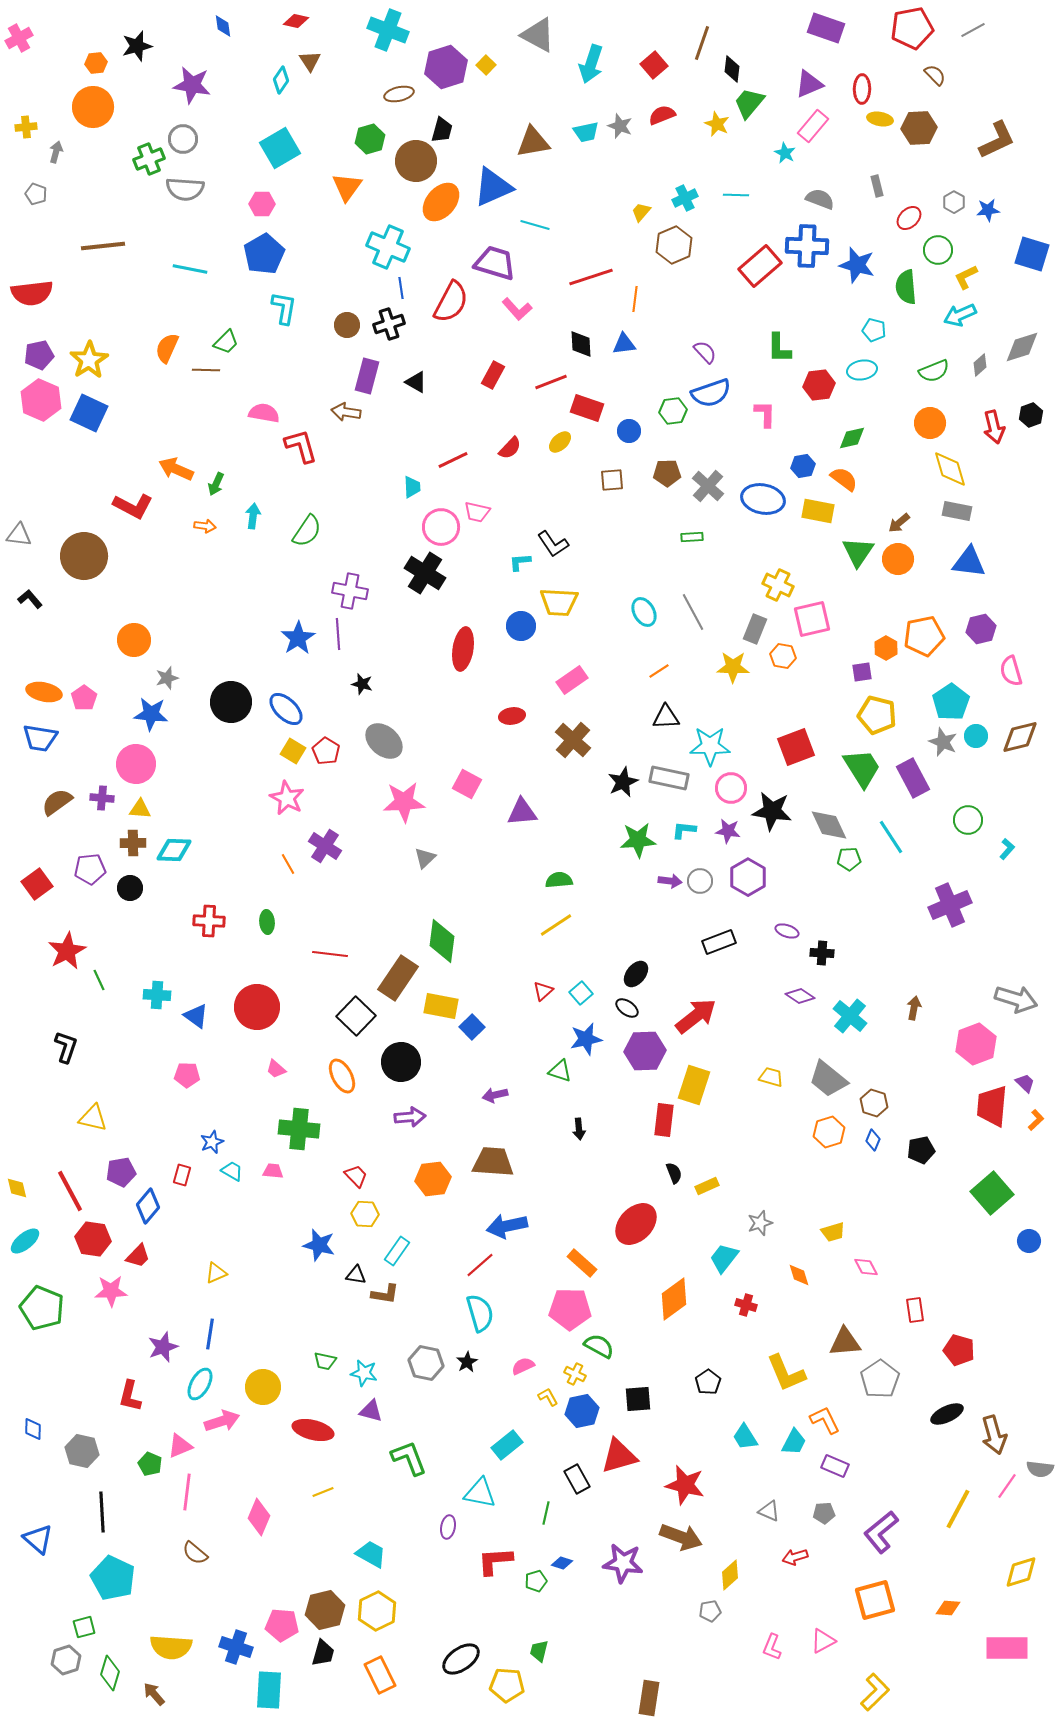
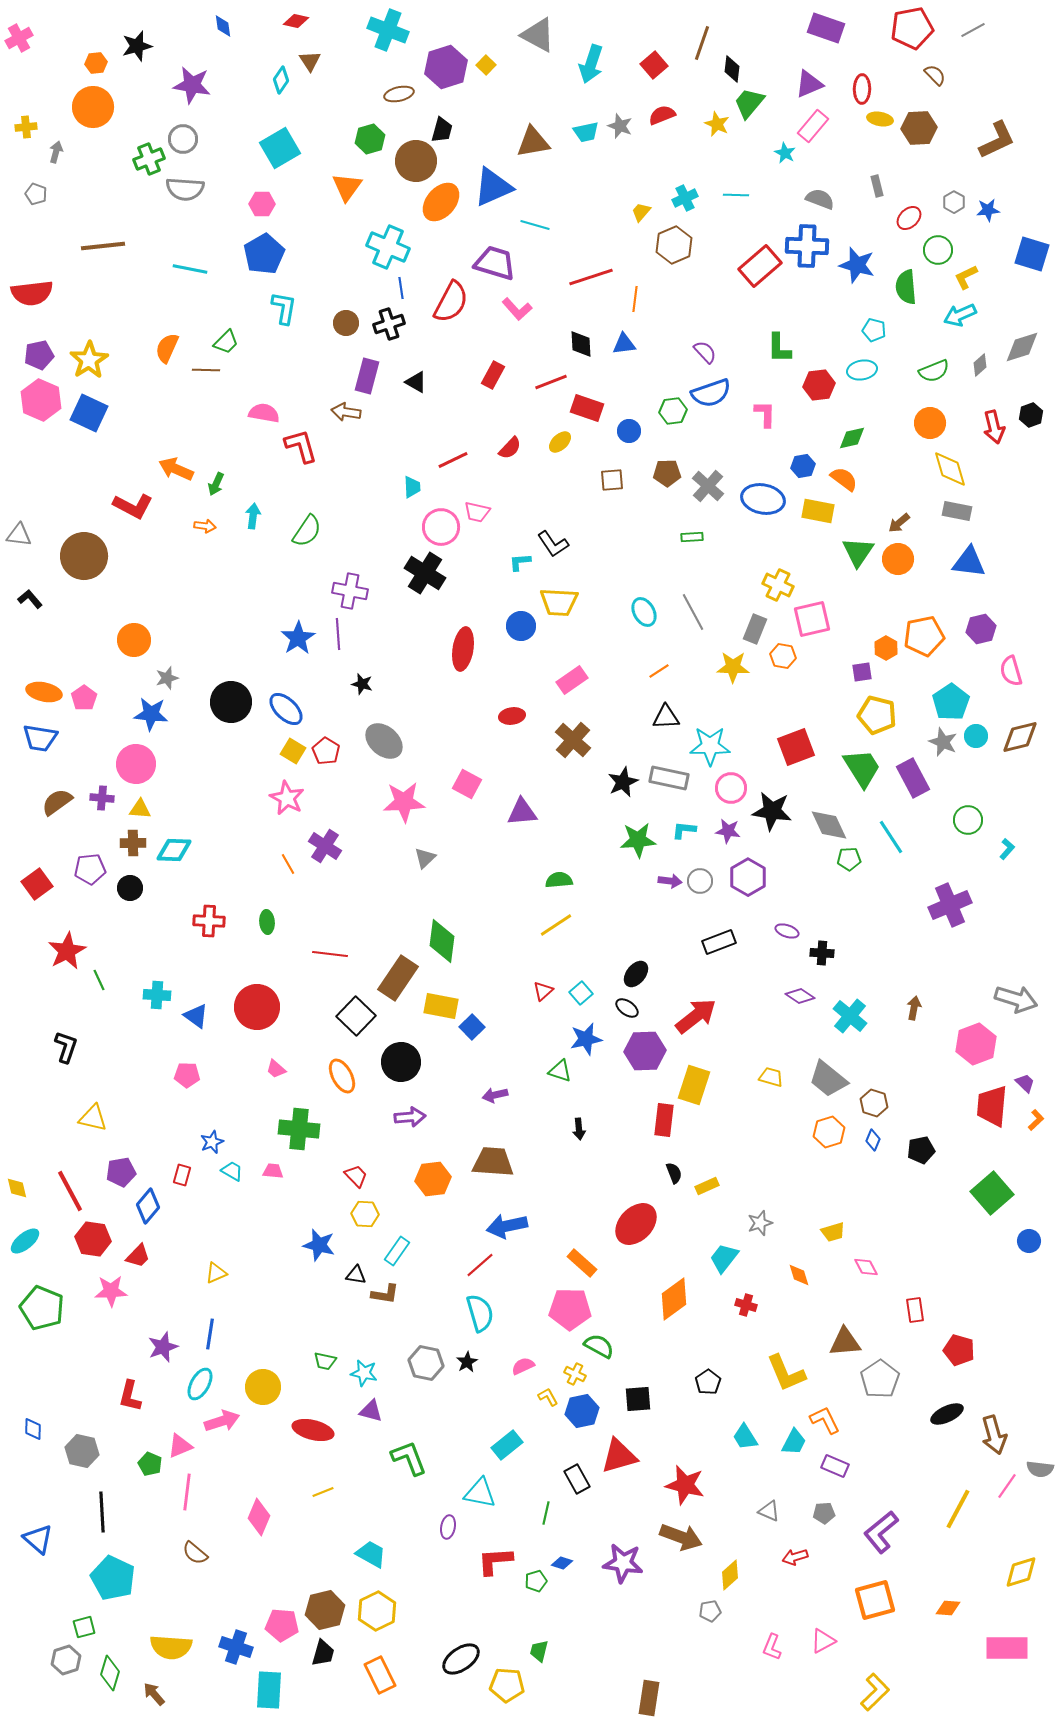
brown circle at (347, 325): moved 1 px left, 2 px up
